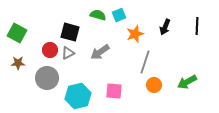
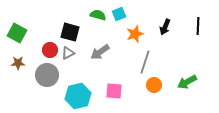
cyan square: moved 1 px up
black line: moved 1 px right
gray circle: moved 3 px up
